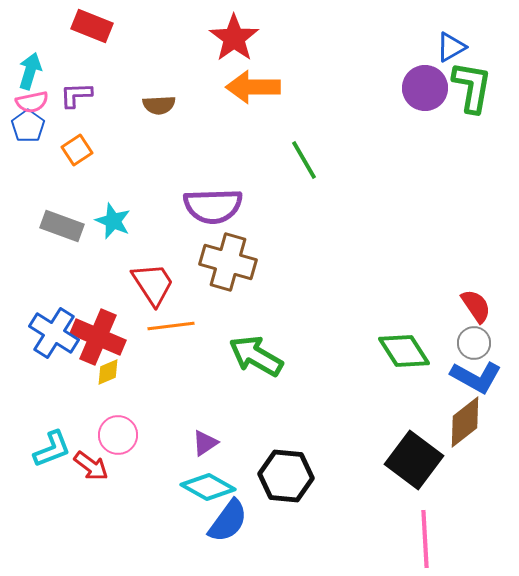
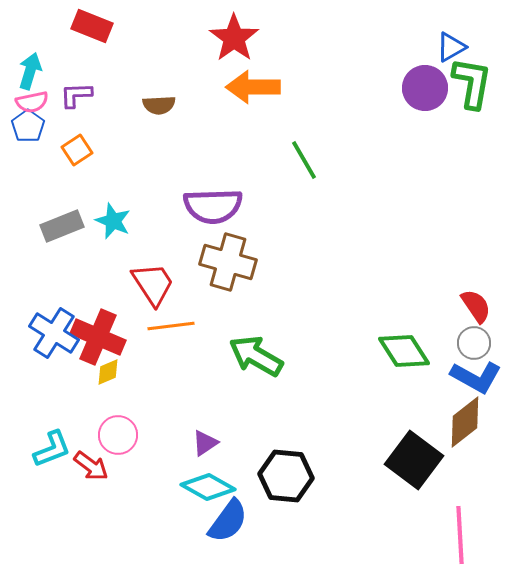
green L-shape: moved 4 px up
gray rectangle: rotated 42 degrees counterclockwise
pink line: moved 35 px right, 4 px up
